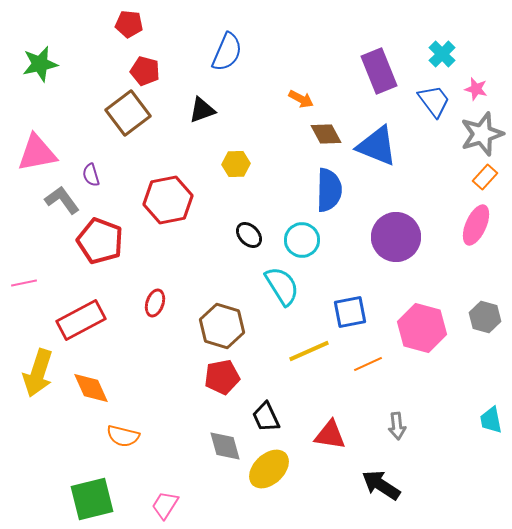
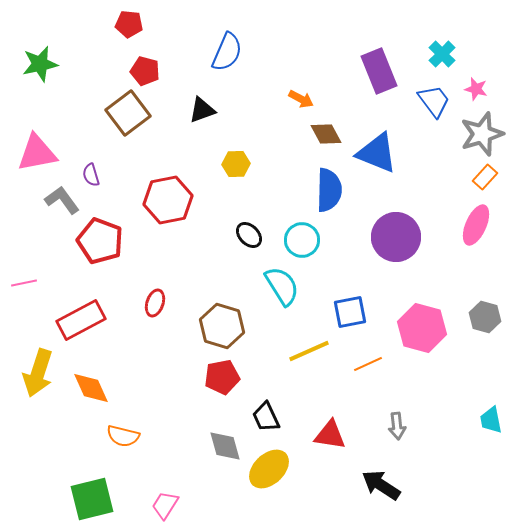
blue triangle at (377, 146): moved 7 px down
